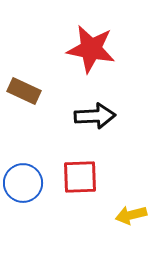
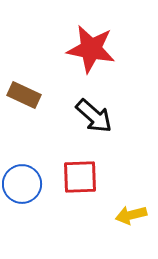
brown rectangle: moved 4 px down
black arrow: moved 1 px left; rotated 45 degrees clockwise
blue circle: moved 1 px left, 1 px down
